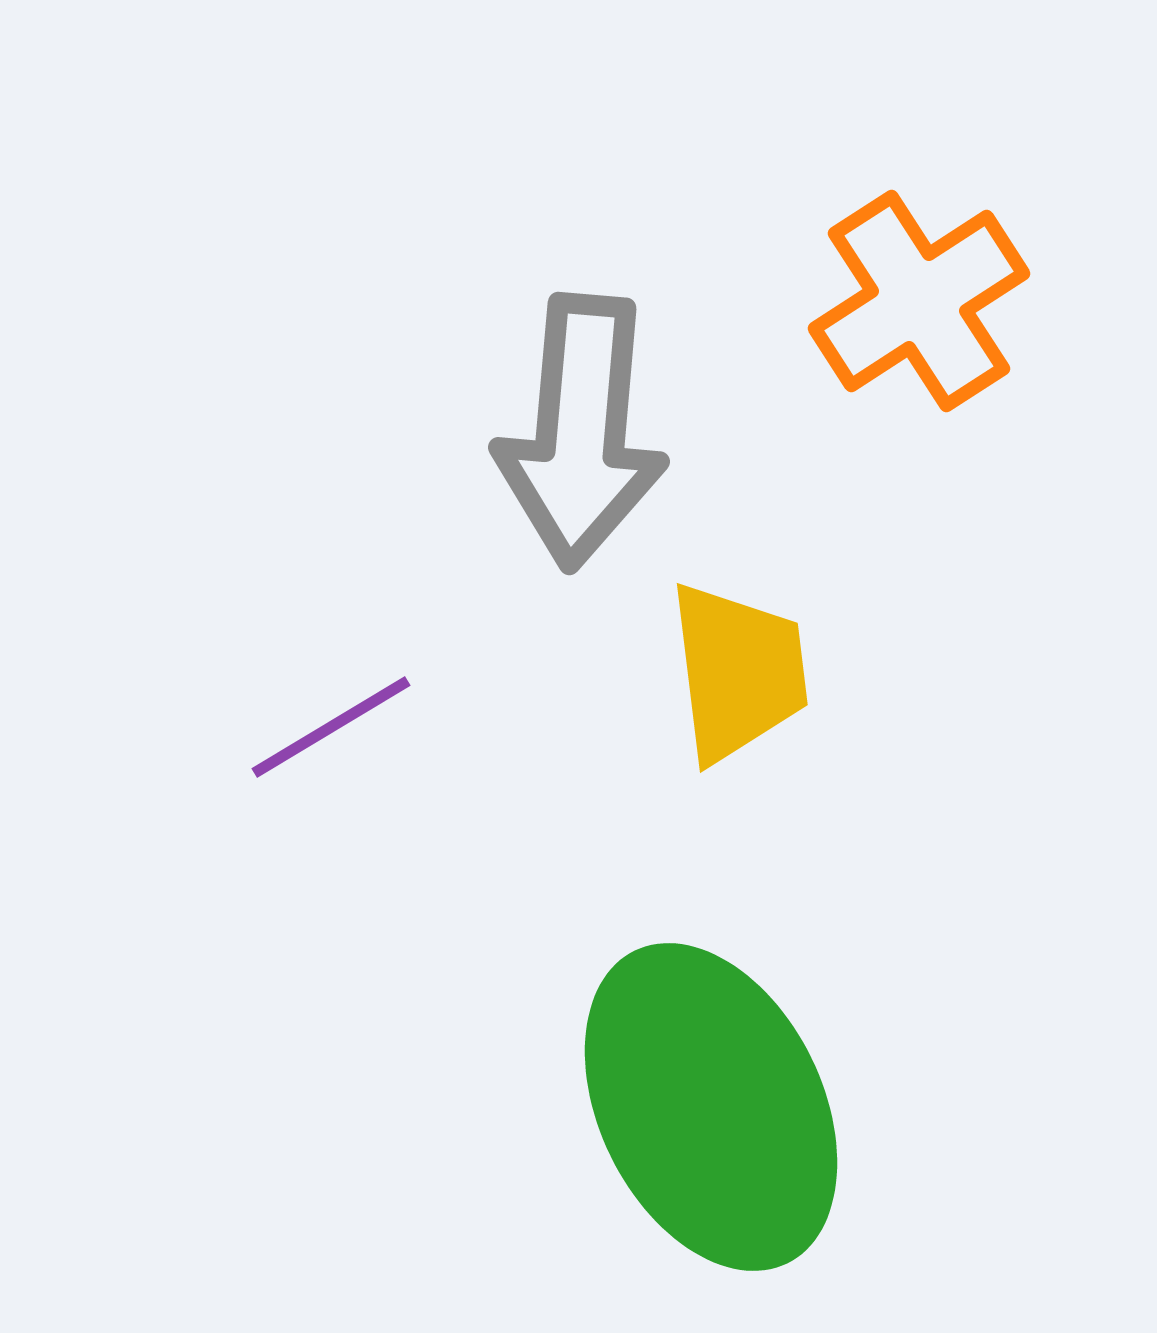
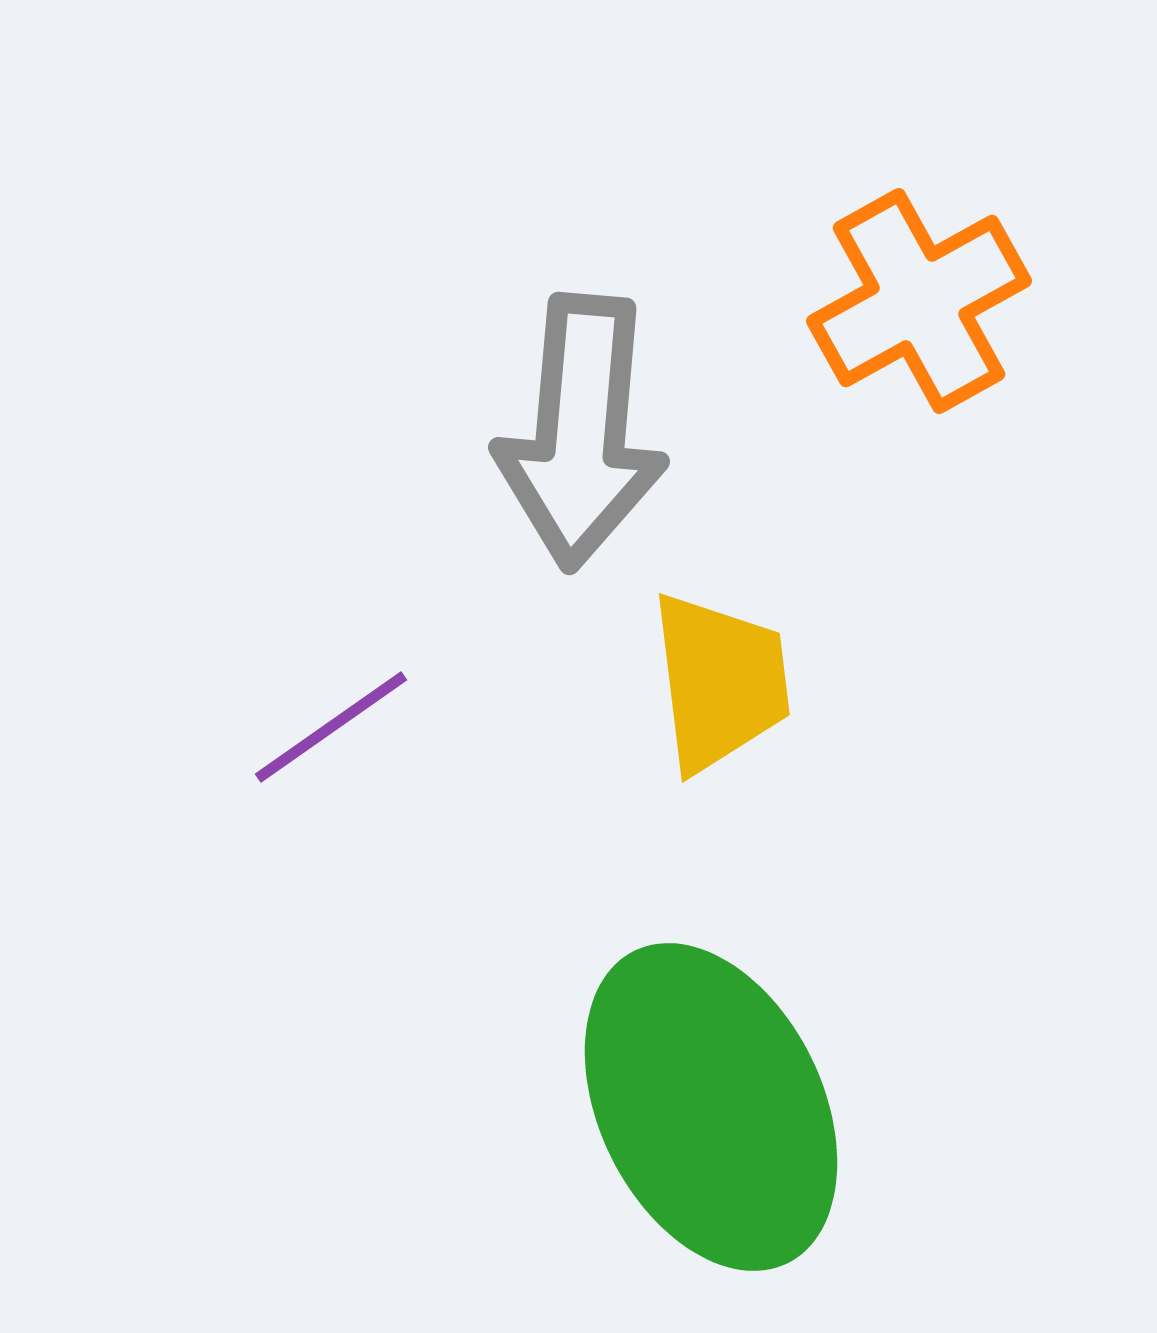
orange cross: rotated 4 degrees clockwise
yellow trapezoid: moved 18 px left, 10 px down
purple line: rotated 4 degrees counterclockwise
